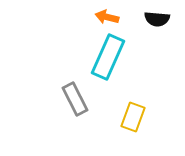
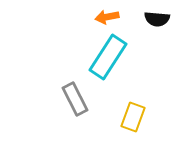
orange arrow: rotated 25 degrees counterclockwise
cyan rectangle: rotated 9 degrees clockwise
